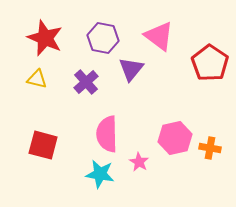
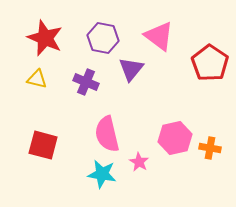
purple cross: rotated 25 degrees counterclockwise
pink semicircle: rotated 12 degrees counterclockwise
cyan star: moved 2 px right
